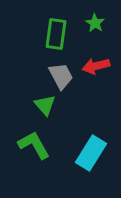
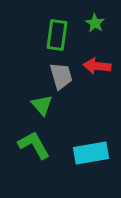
green rectangle: moved 1 px right, 1 px down
red arrow: moved 1 px right; rotated 20 degrees clockwise
gray trapezoid: rotated 12 degrees clockwise
green triangle: moved 3 px left
cyan rectangle: rotated 48 degrees clockwise
